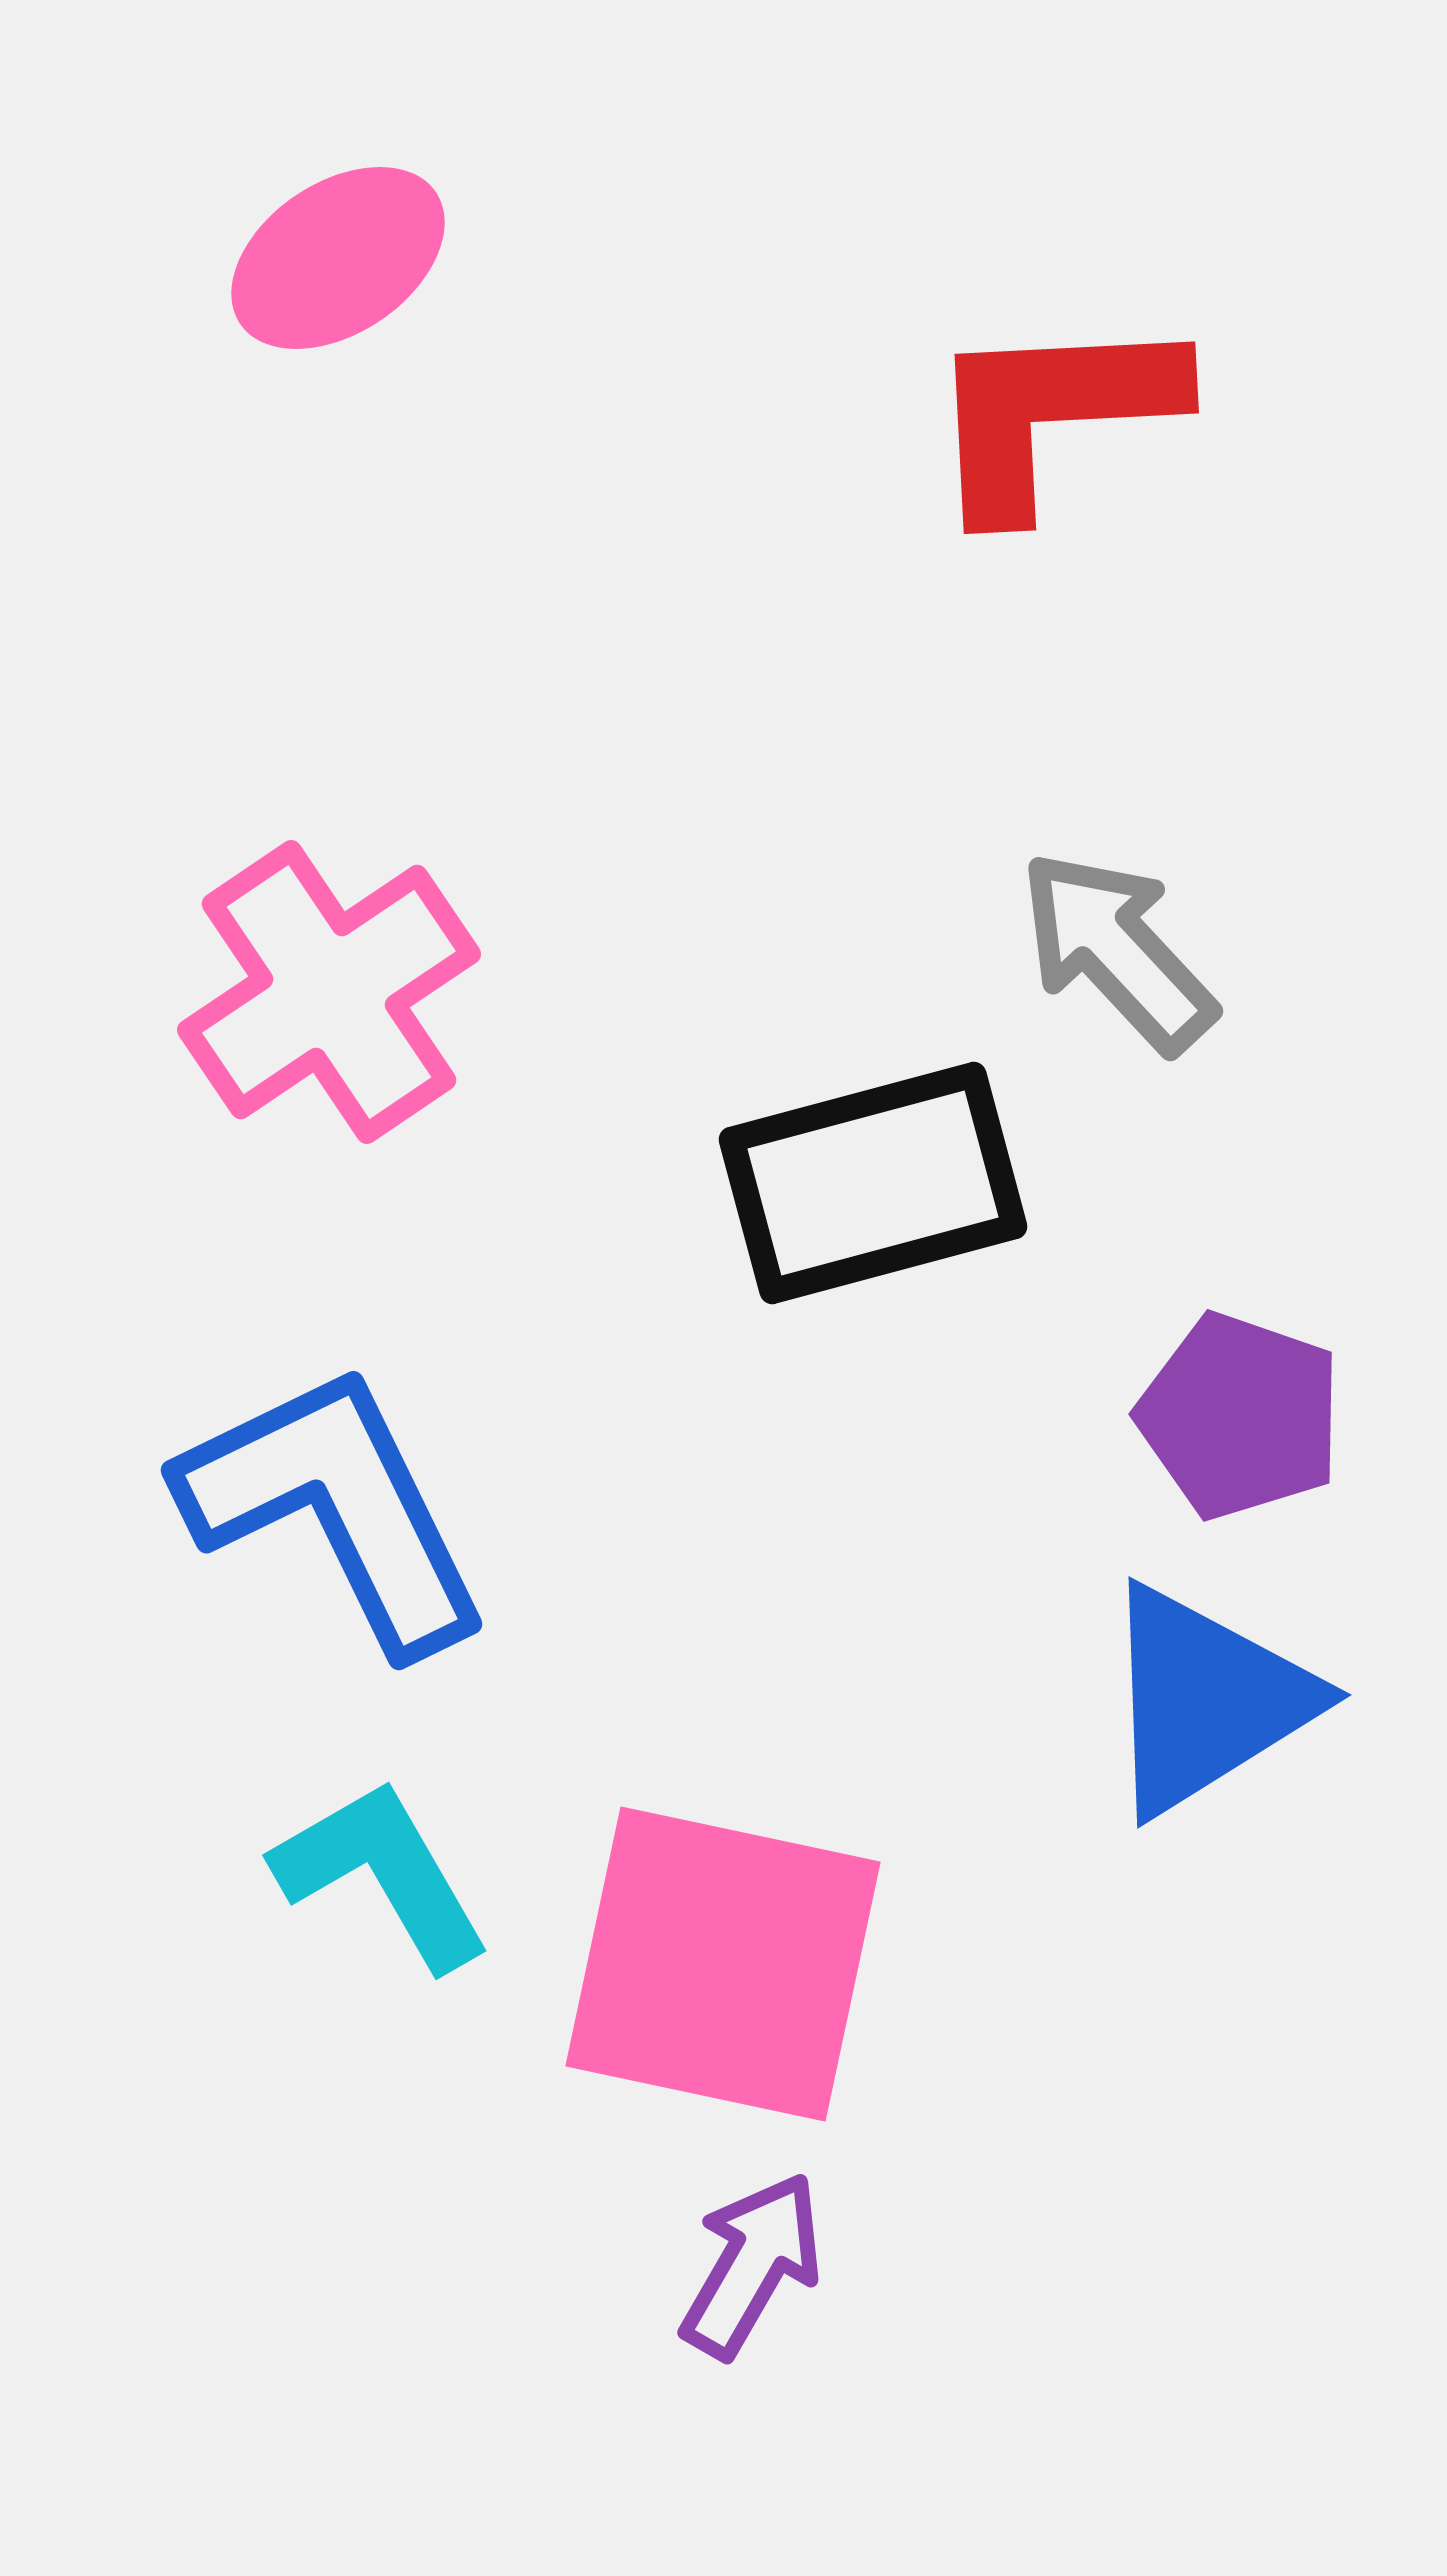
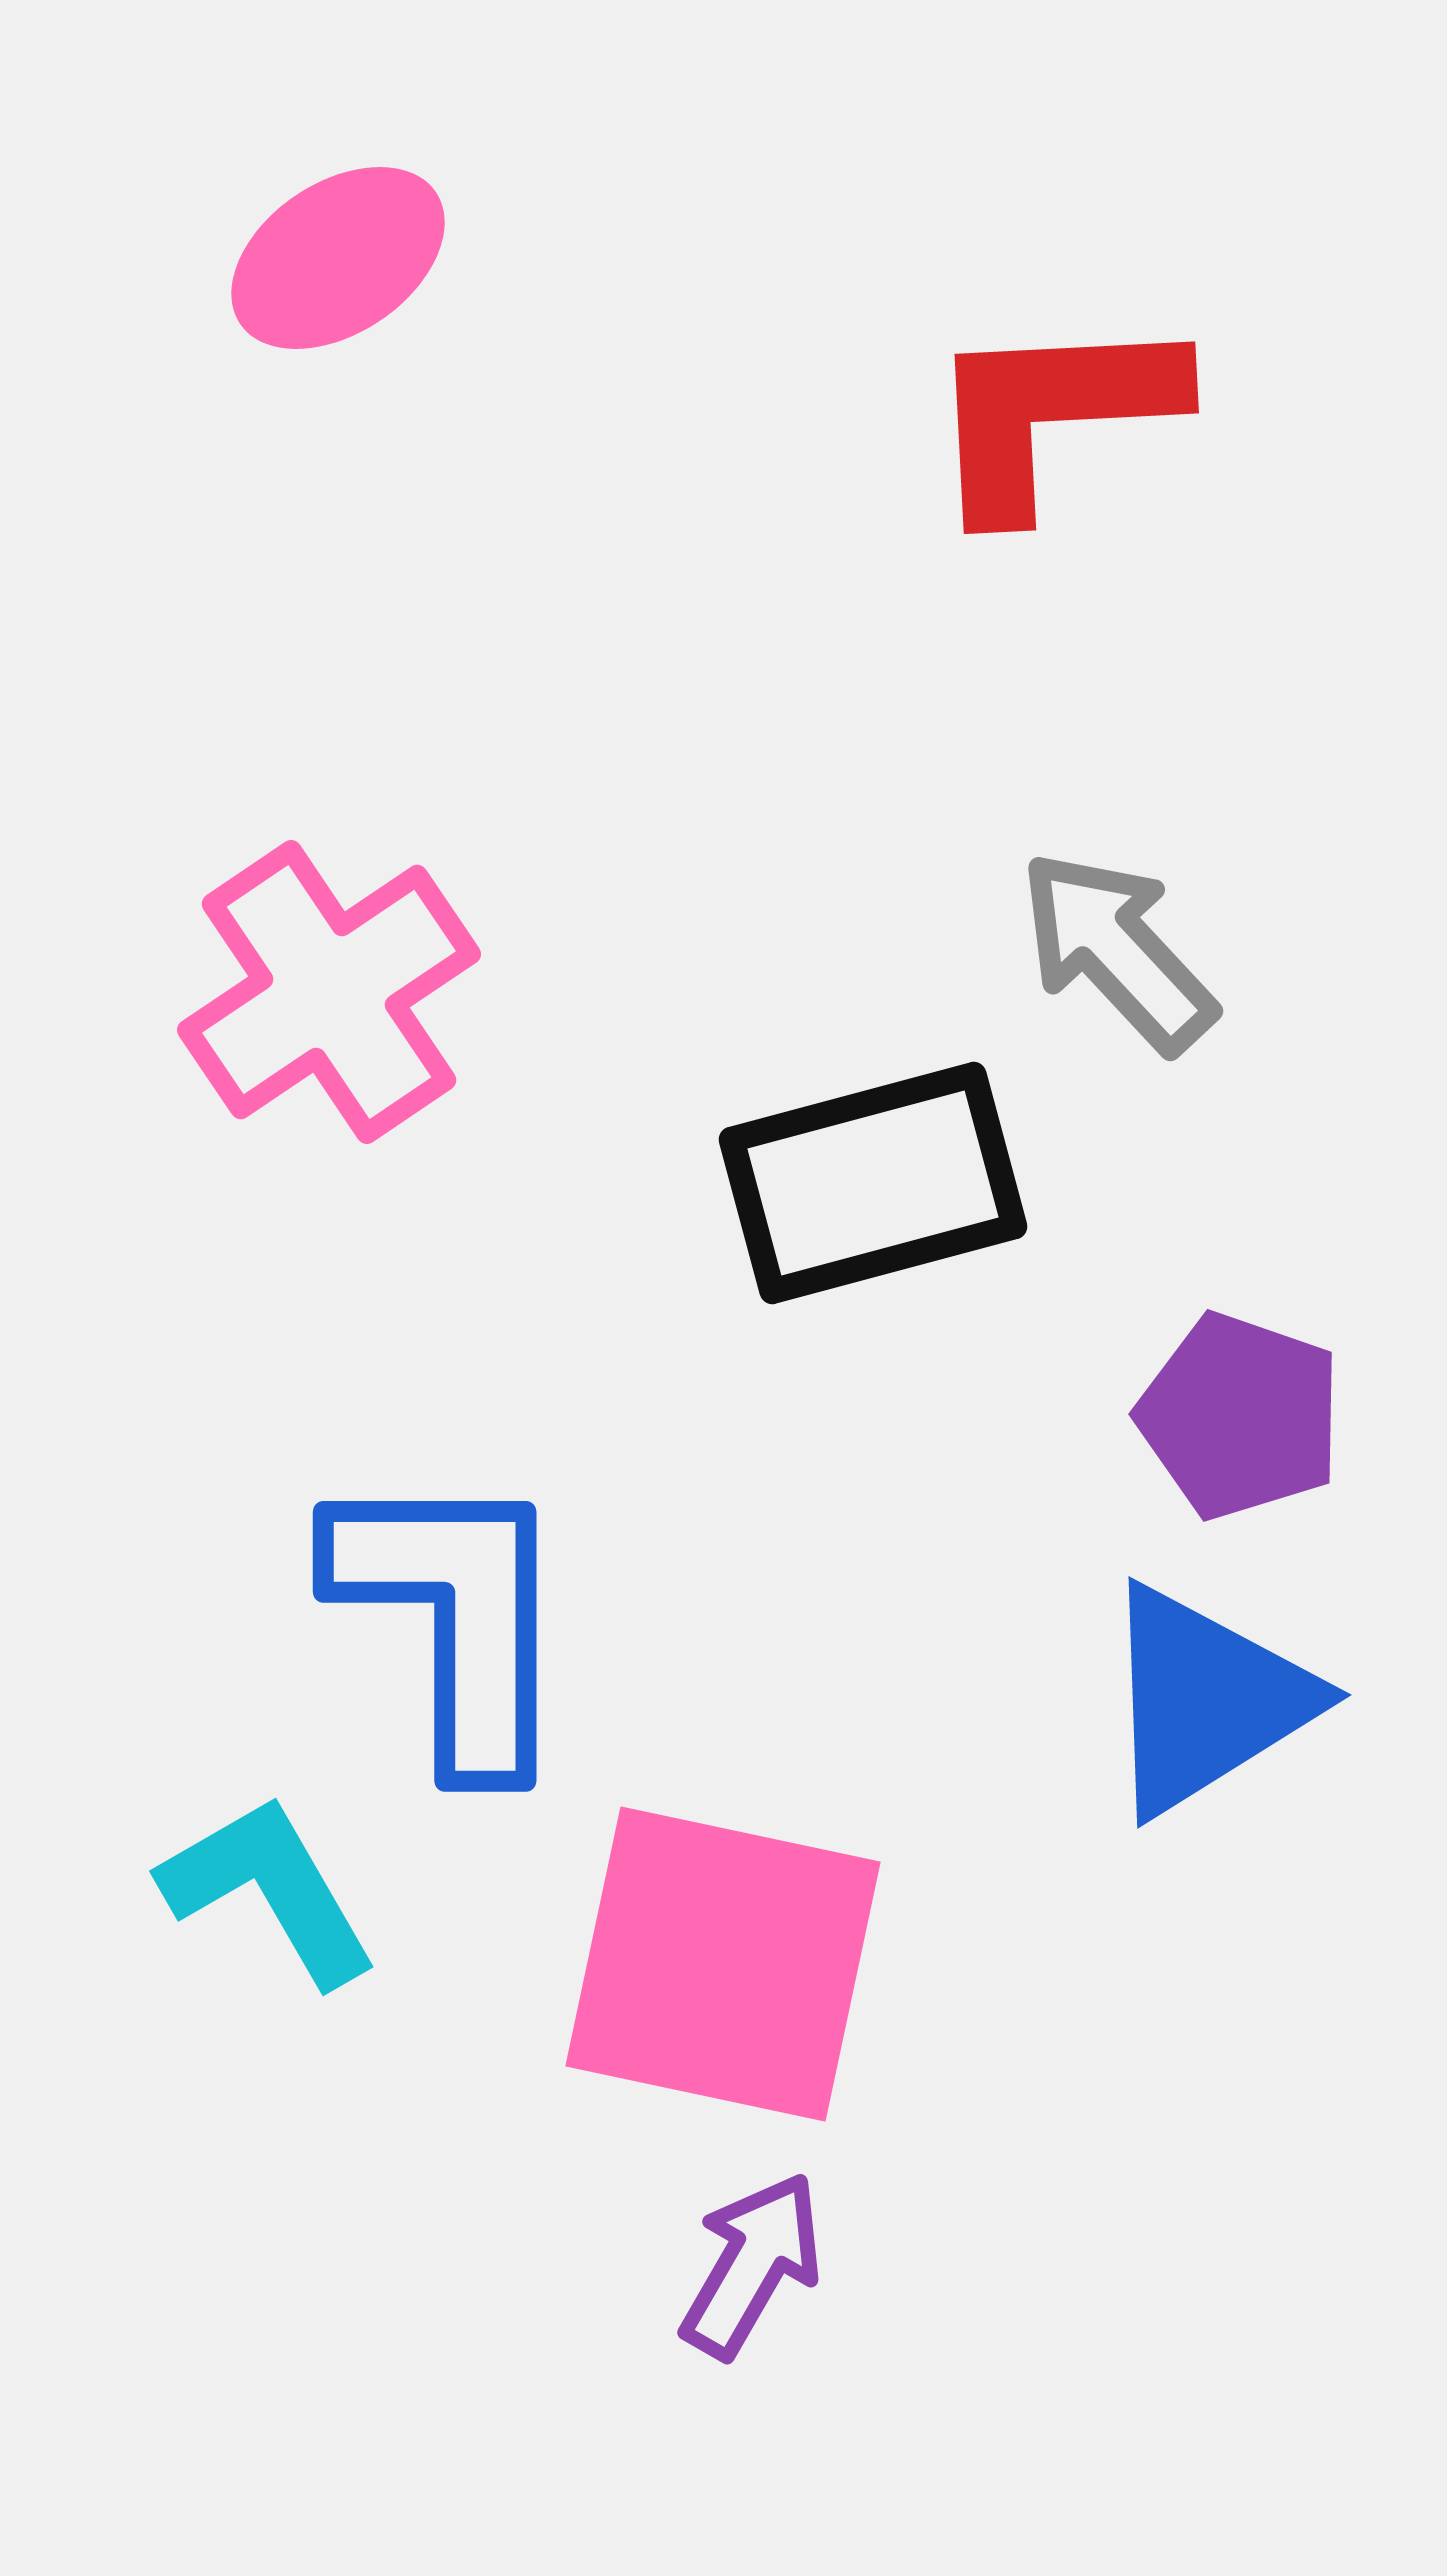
blue L-shape: moved 119 px right, 109 px down; rotated 26 degrees clockwise
cyan L-shape: moved 113 px left, 16 px down
